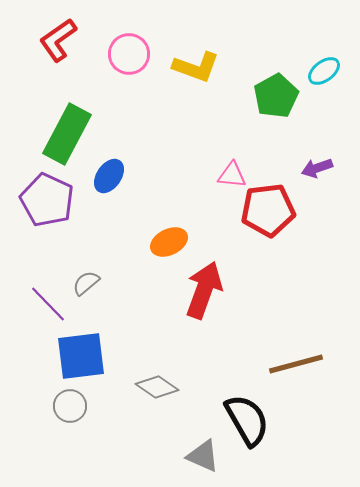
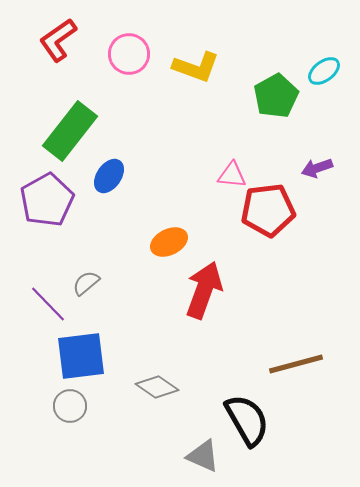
green rectangle: moved 3 px right, 3 px up; rotated 10 degrees clockwise
purple pentagon: rotated 18 degrees clockwise
